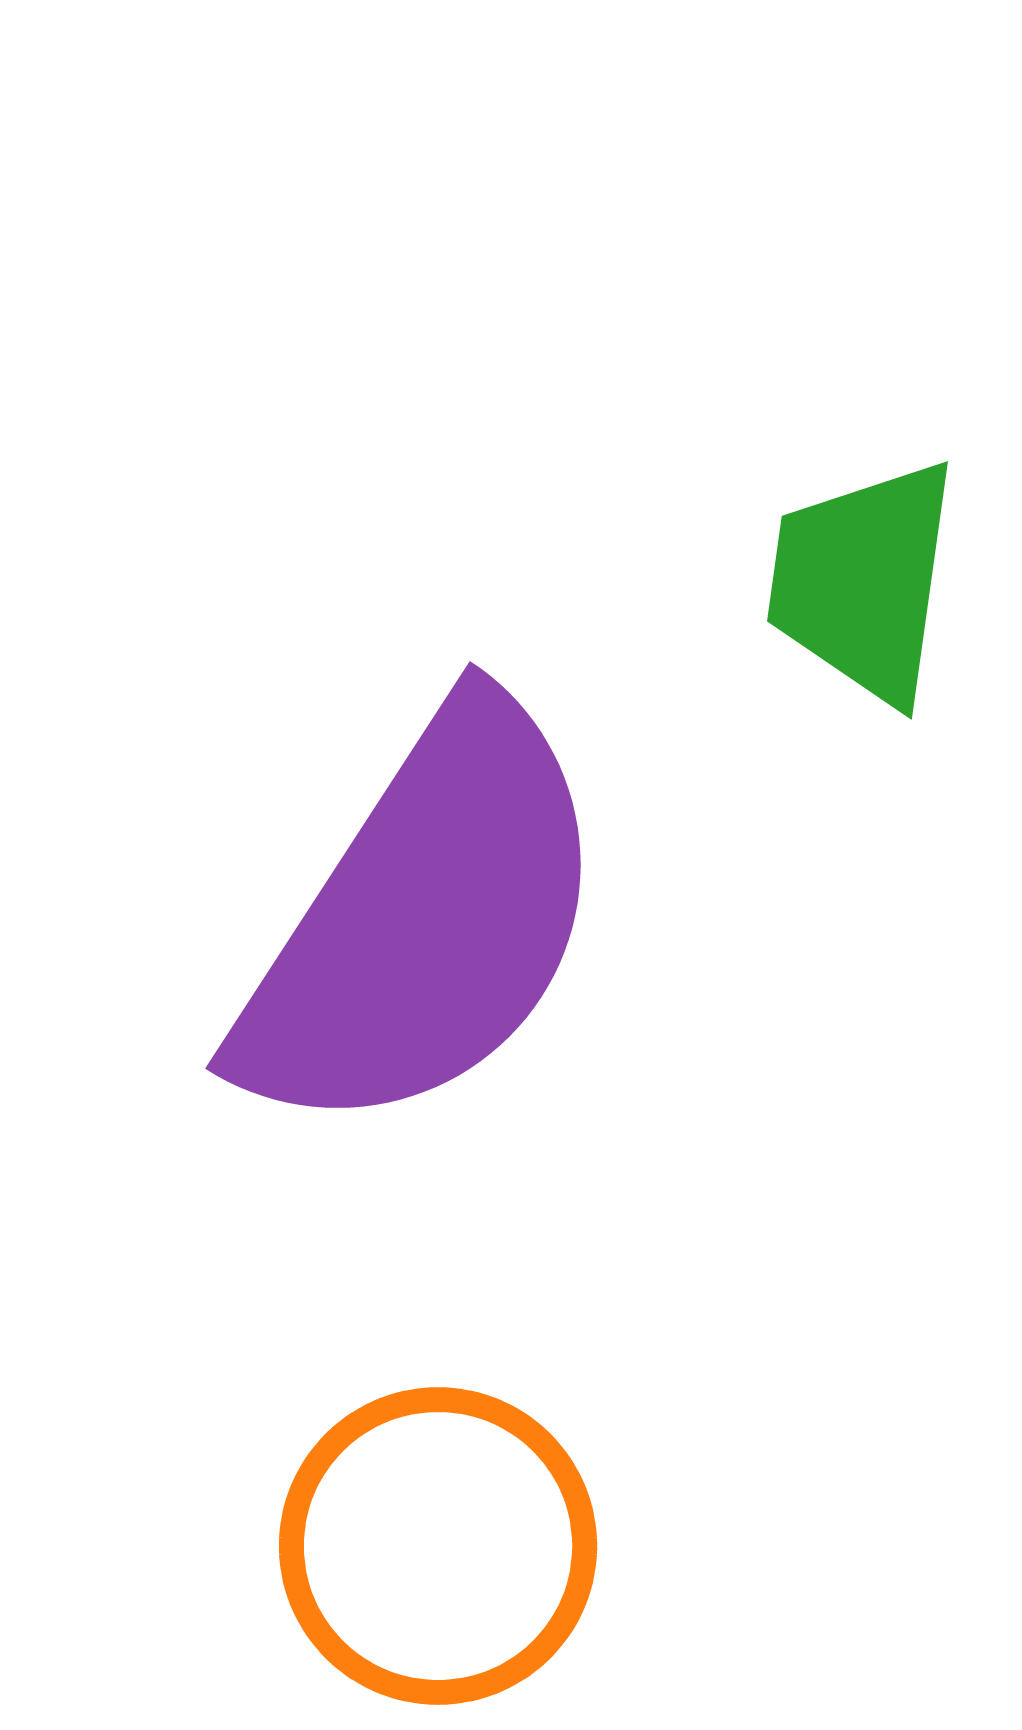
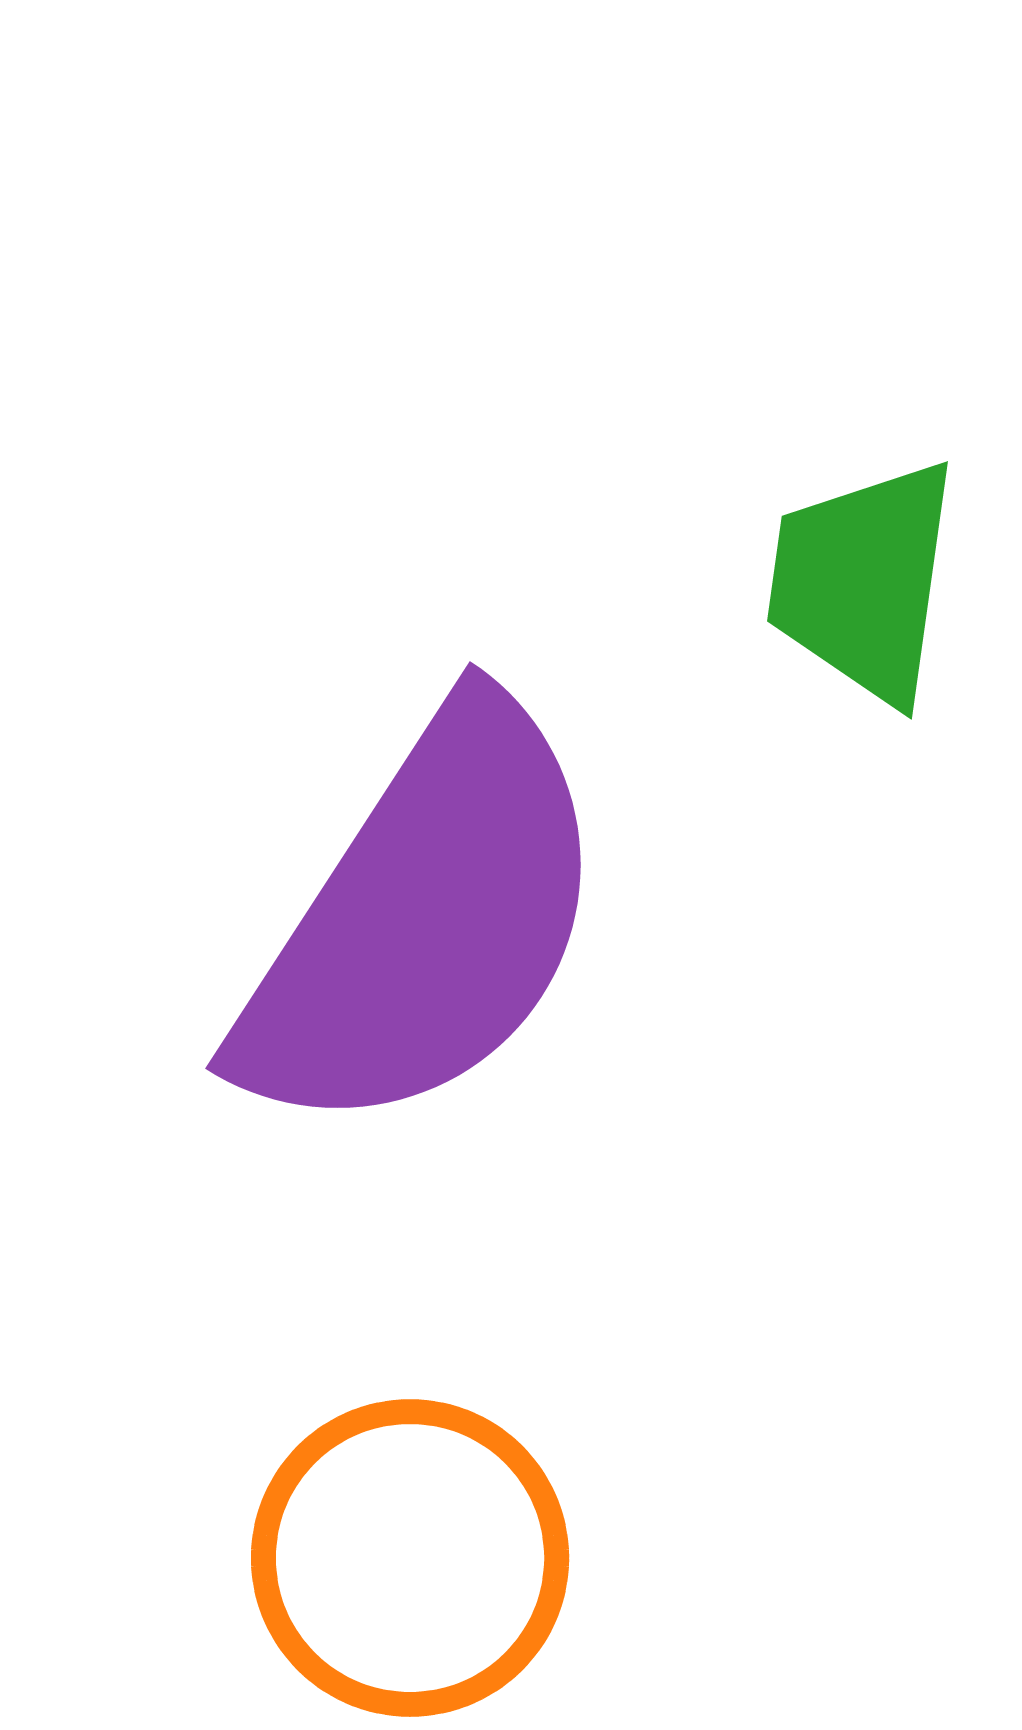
orange circle: moved 28 px left, 12 px down
